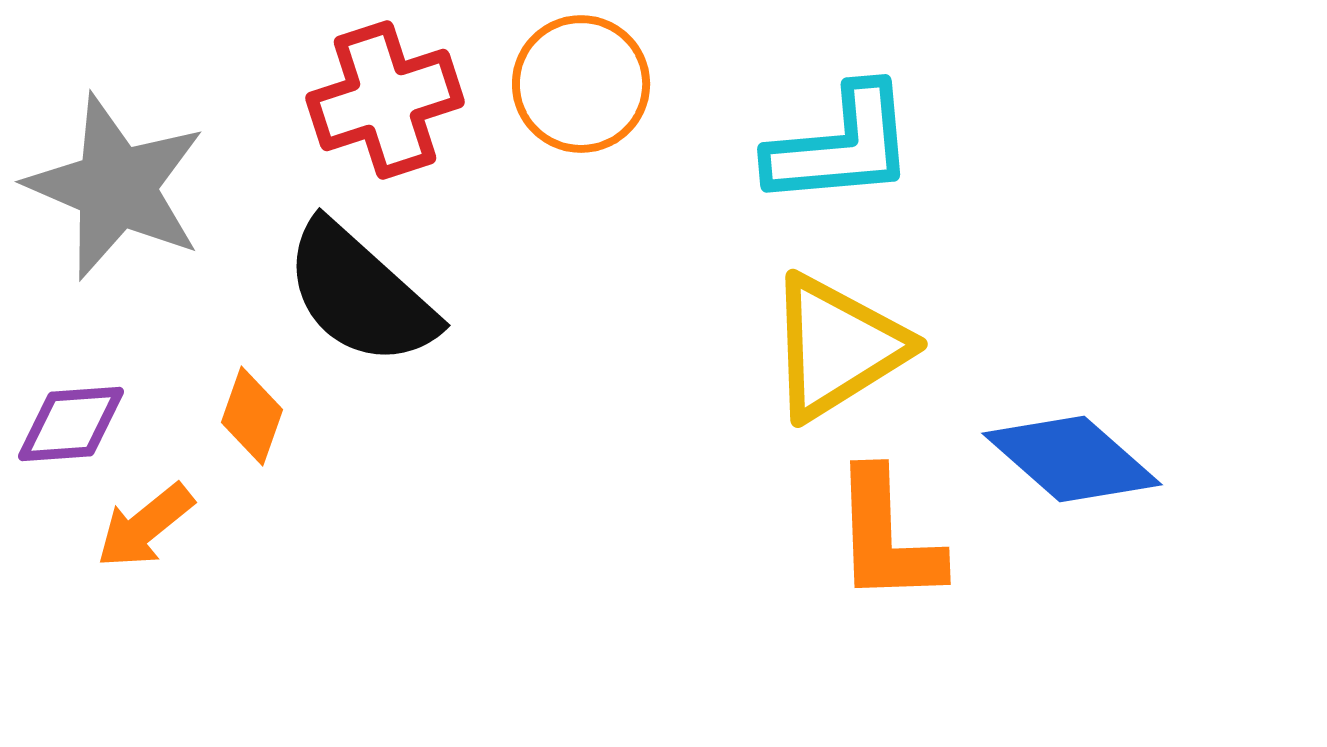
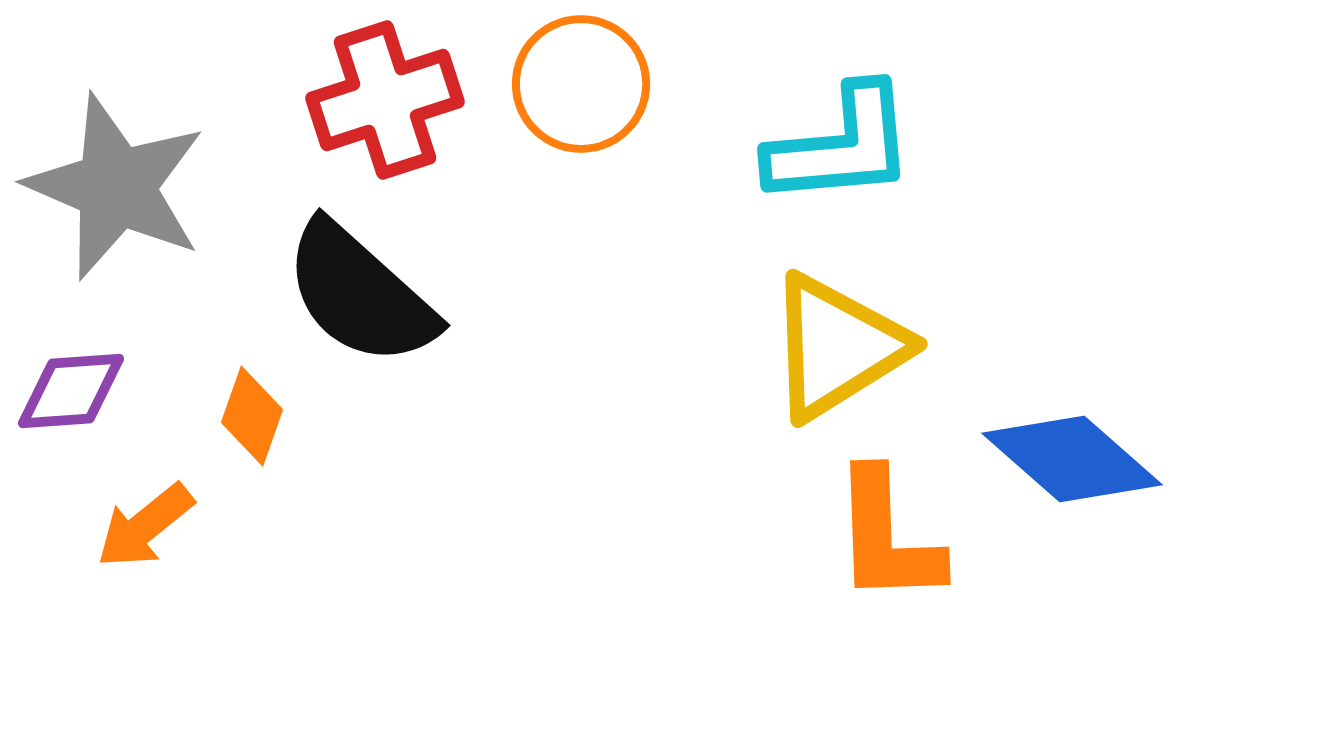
purple diamond: moved 33 px up
